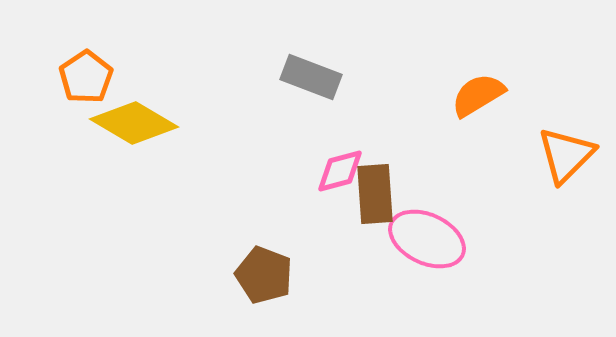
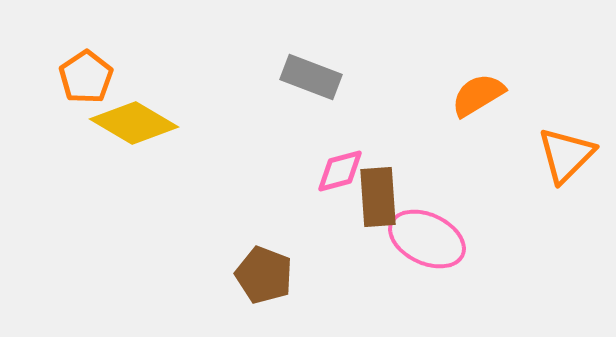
brown rectangle: moved 3 px right, 3 px down
